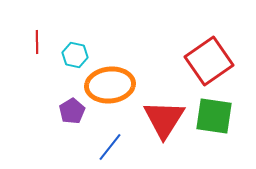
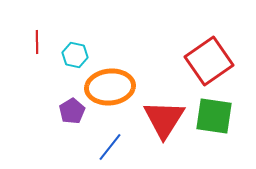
orange ellipse: moved 2 px down
